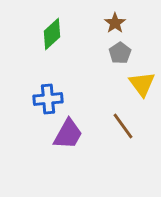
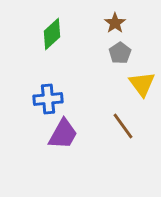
purple trapezoid: moved 5 px left
